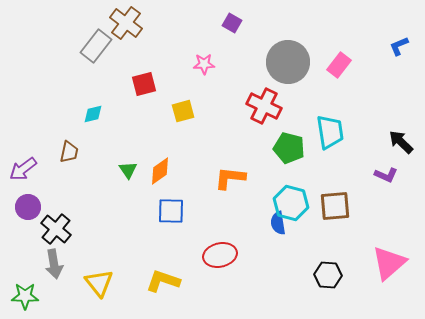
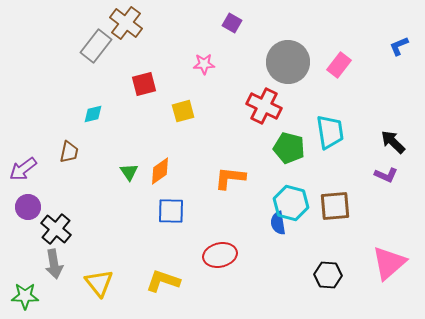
black arrow: moved 8 px left
green triangle: moved 1 px right, 2 px down
